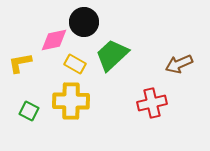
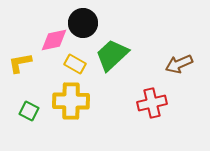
black circle: moved 1 px left, 1 px down
